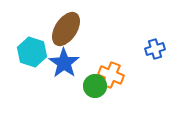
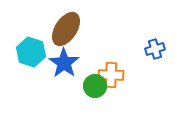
cyan hexagon: moved 1 px left
orange cross: rotated 20 degrees counterclockwise
